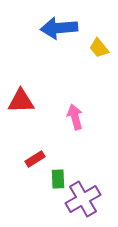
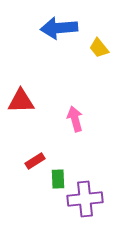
pink arrow: moved 2 px down
red rectangle: moved 2 px down
purple cross: moved 2 px right; rotated 24 degrees clockwise
